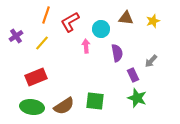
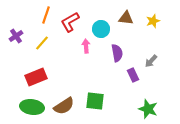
green star: moved 11 px right, 11 px down
